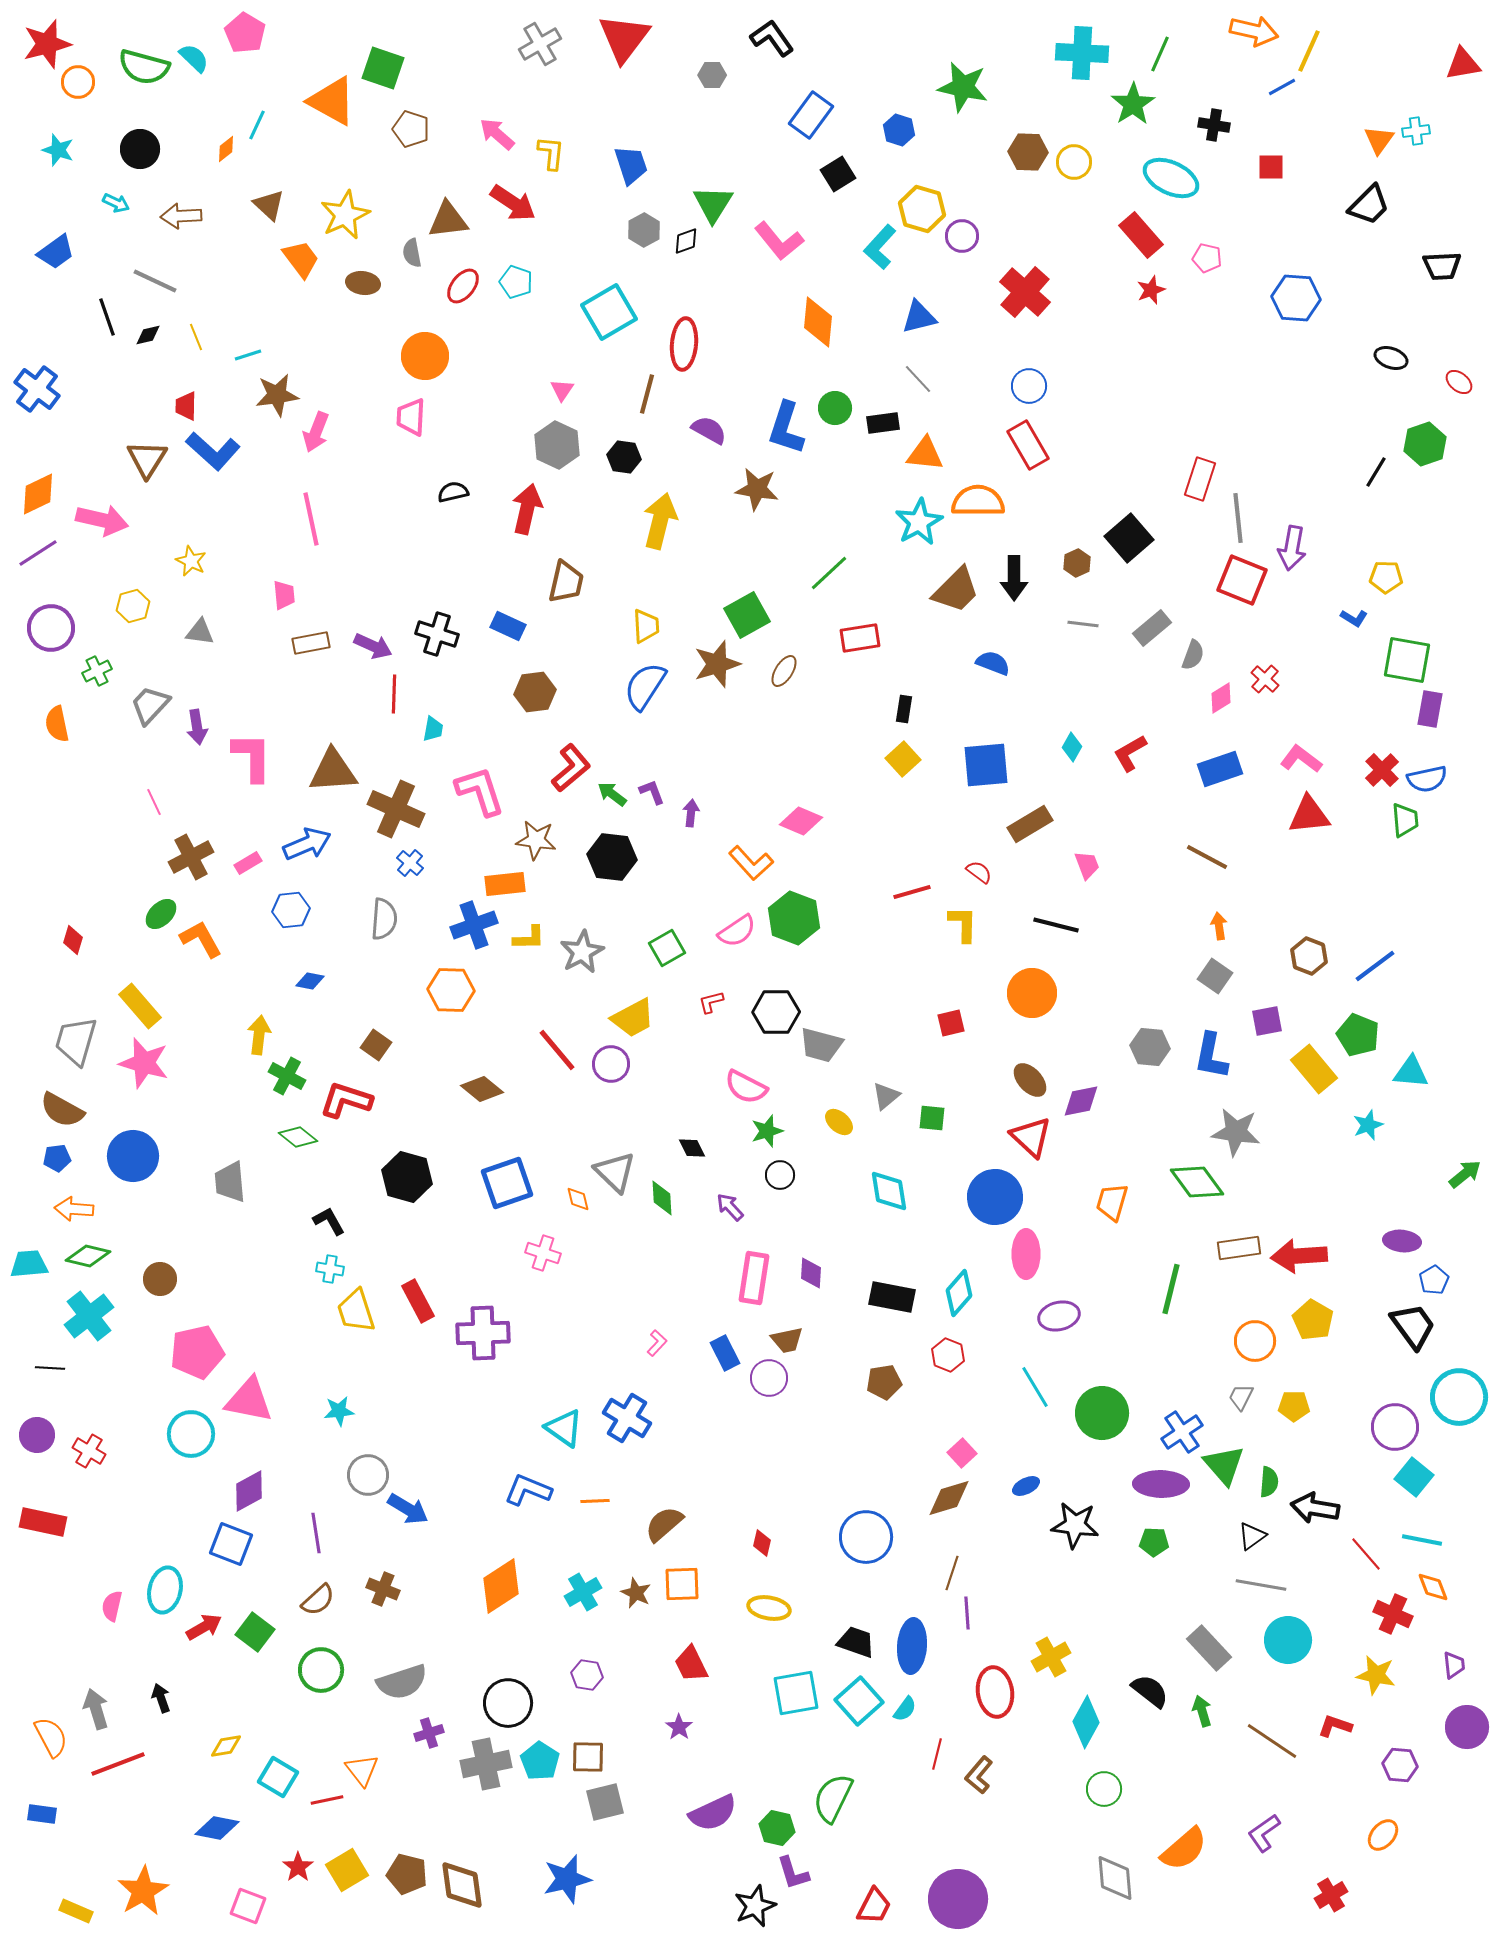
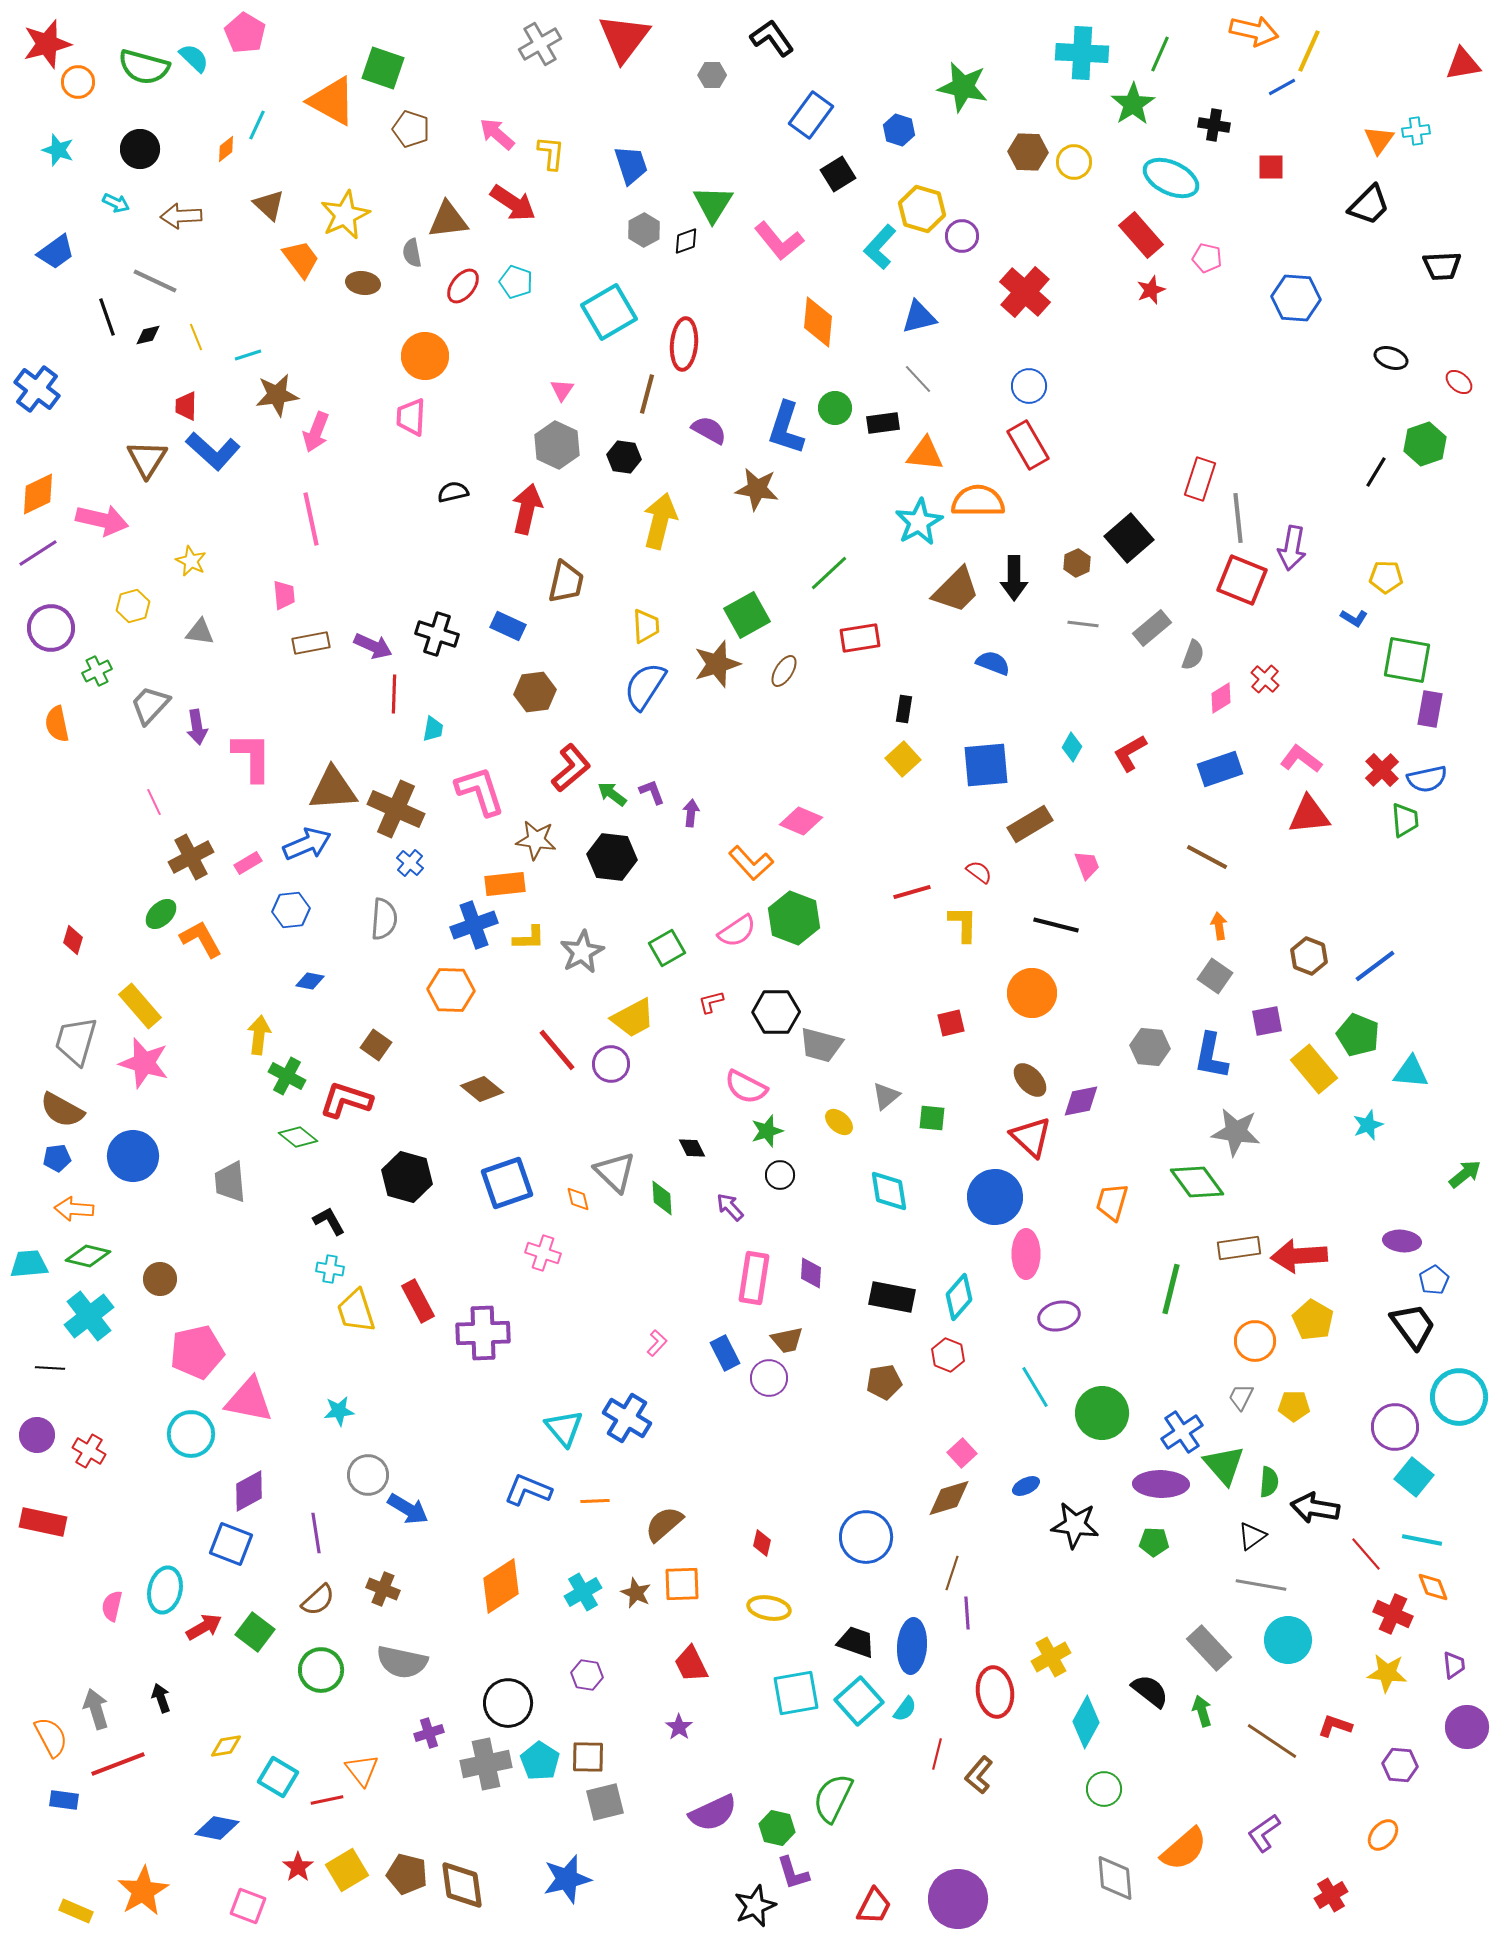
brown triangle at (333, 771): moved 18 px down
cyan diamond at (959, 1293): moved 4 px down
cyan triangle at (564, 1428): rotated 15 degrees clockwise
yellow star at (1376, 1675): moved 11 px right, 2 px up; rotated 6 degrees counterclockwise
gray semicircle at (402, 1682): moved 20 px up; rotated 30 degrees clockwise
blue rectangle at (42, 1814): moved 22 px right, 14 px up
